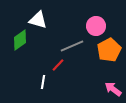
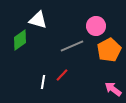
red line: moved 4 px right, 10 px down
